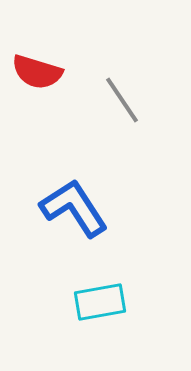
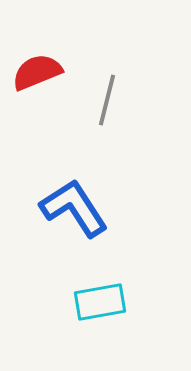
red semicircle: rotated 141 degrees clockwise
gray line: moved 15 px left; rotated 48 degrees clockwise
